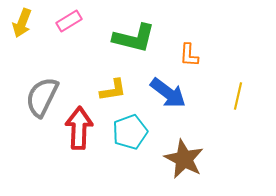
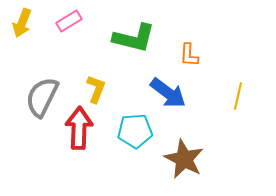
yellow L-shape: moved 17 px left, 1 px up; rotated 60 degrees counterclockwise
cyan pentagon: moved 5 px right, 1 px up; rotated 16 degrees clockwise
